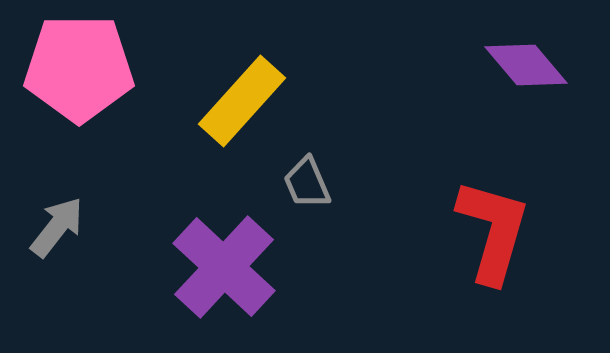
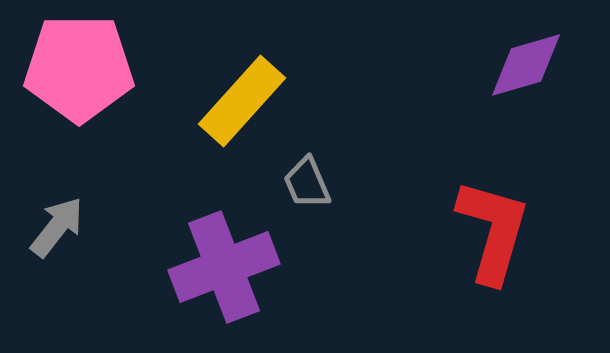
purple diamond: rotated 66 degrees counterclockwise
purple cross: rotated 26 degrees clockwise
